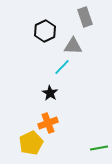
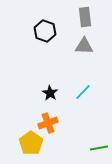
gray rectangle: rotated 12 degrees clockwise
black hexagon: rotated 15 degrees counterclockwise
gray triangle: moved 11 px right
cyan line: moved 21 px right, 25 px down
yellow pentagon: rotated 10 degrees counterclockwise
